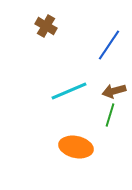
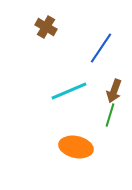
brown cross: moved 1 px down
blue line: moved 8 px left, 3 px down
brown arrow: rotated 55 degrees counterclockwise
